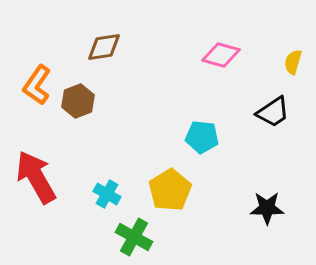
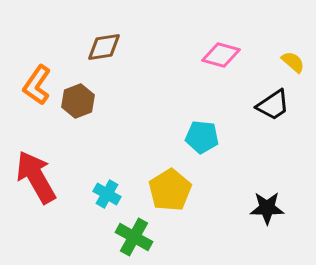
yellow semicircle: rotated 115 degrees clockwise
black trapezoid: moved 7 px up
